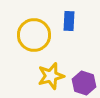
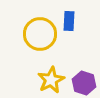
yellow circle: moved 6 px right, 1 px up
yellow star: moved 4 px down; rotated 12 degrees counterclockwise
